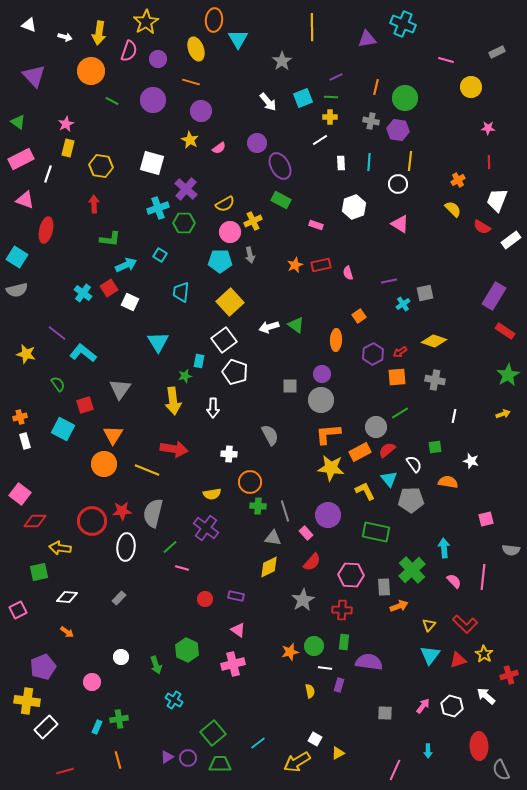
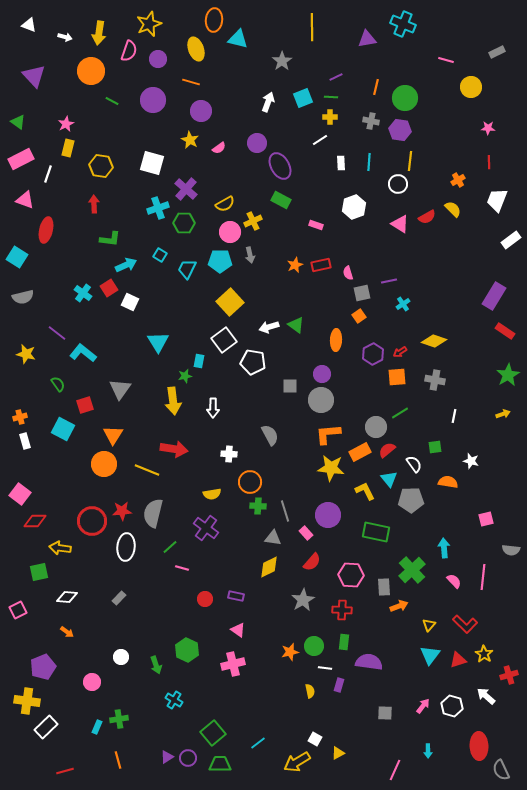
yellow star at (146, 22): moved 3 px right, 2 px down; rotated 10 degrees clockwise
cyan triangle at (238, 39): rotated 45 degrees counterclockwise
white arrow at (268, 102): rotated 120 degrees counterclockwise
purple hexagon at (398, 130): moved 2 px right
red semicircle at (482, 227): moved 55 px left, 10 px up; rotated 60 degrees counterclockwise
gray semicircle at (17, 290): moved 6 px right, 7 px down
cyan trapezoid at (181, 292): moved 6 px right, 23 px up; rotated 20 degrees clockwise
gray square at (425, 293): moved 63 px left
white pentagon at (235, 372): moved 18 px right, 10 px up; rotated 10 degrees counterclockwise
